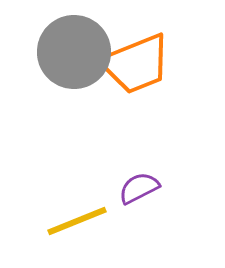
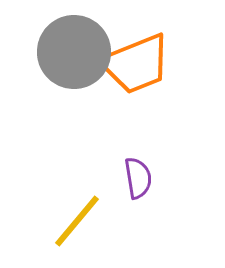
purple semicircle: moved 1 px left, 10 px up; rotated 108 degrees clockwise
yellow line: rotated 28 degrees counterclockwise
